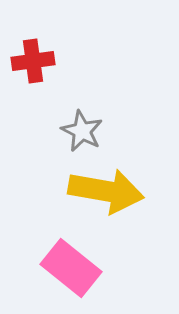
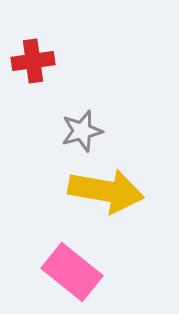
gray star: rotated 30 degrees clockwise
pink rectangle: moved 1 px right, 4 px down
